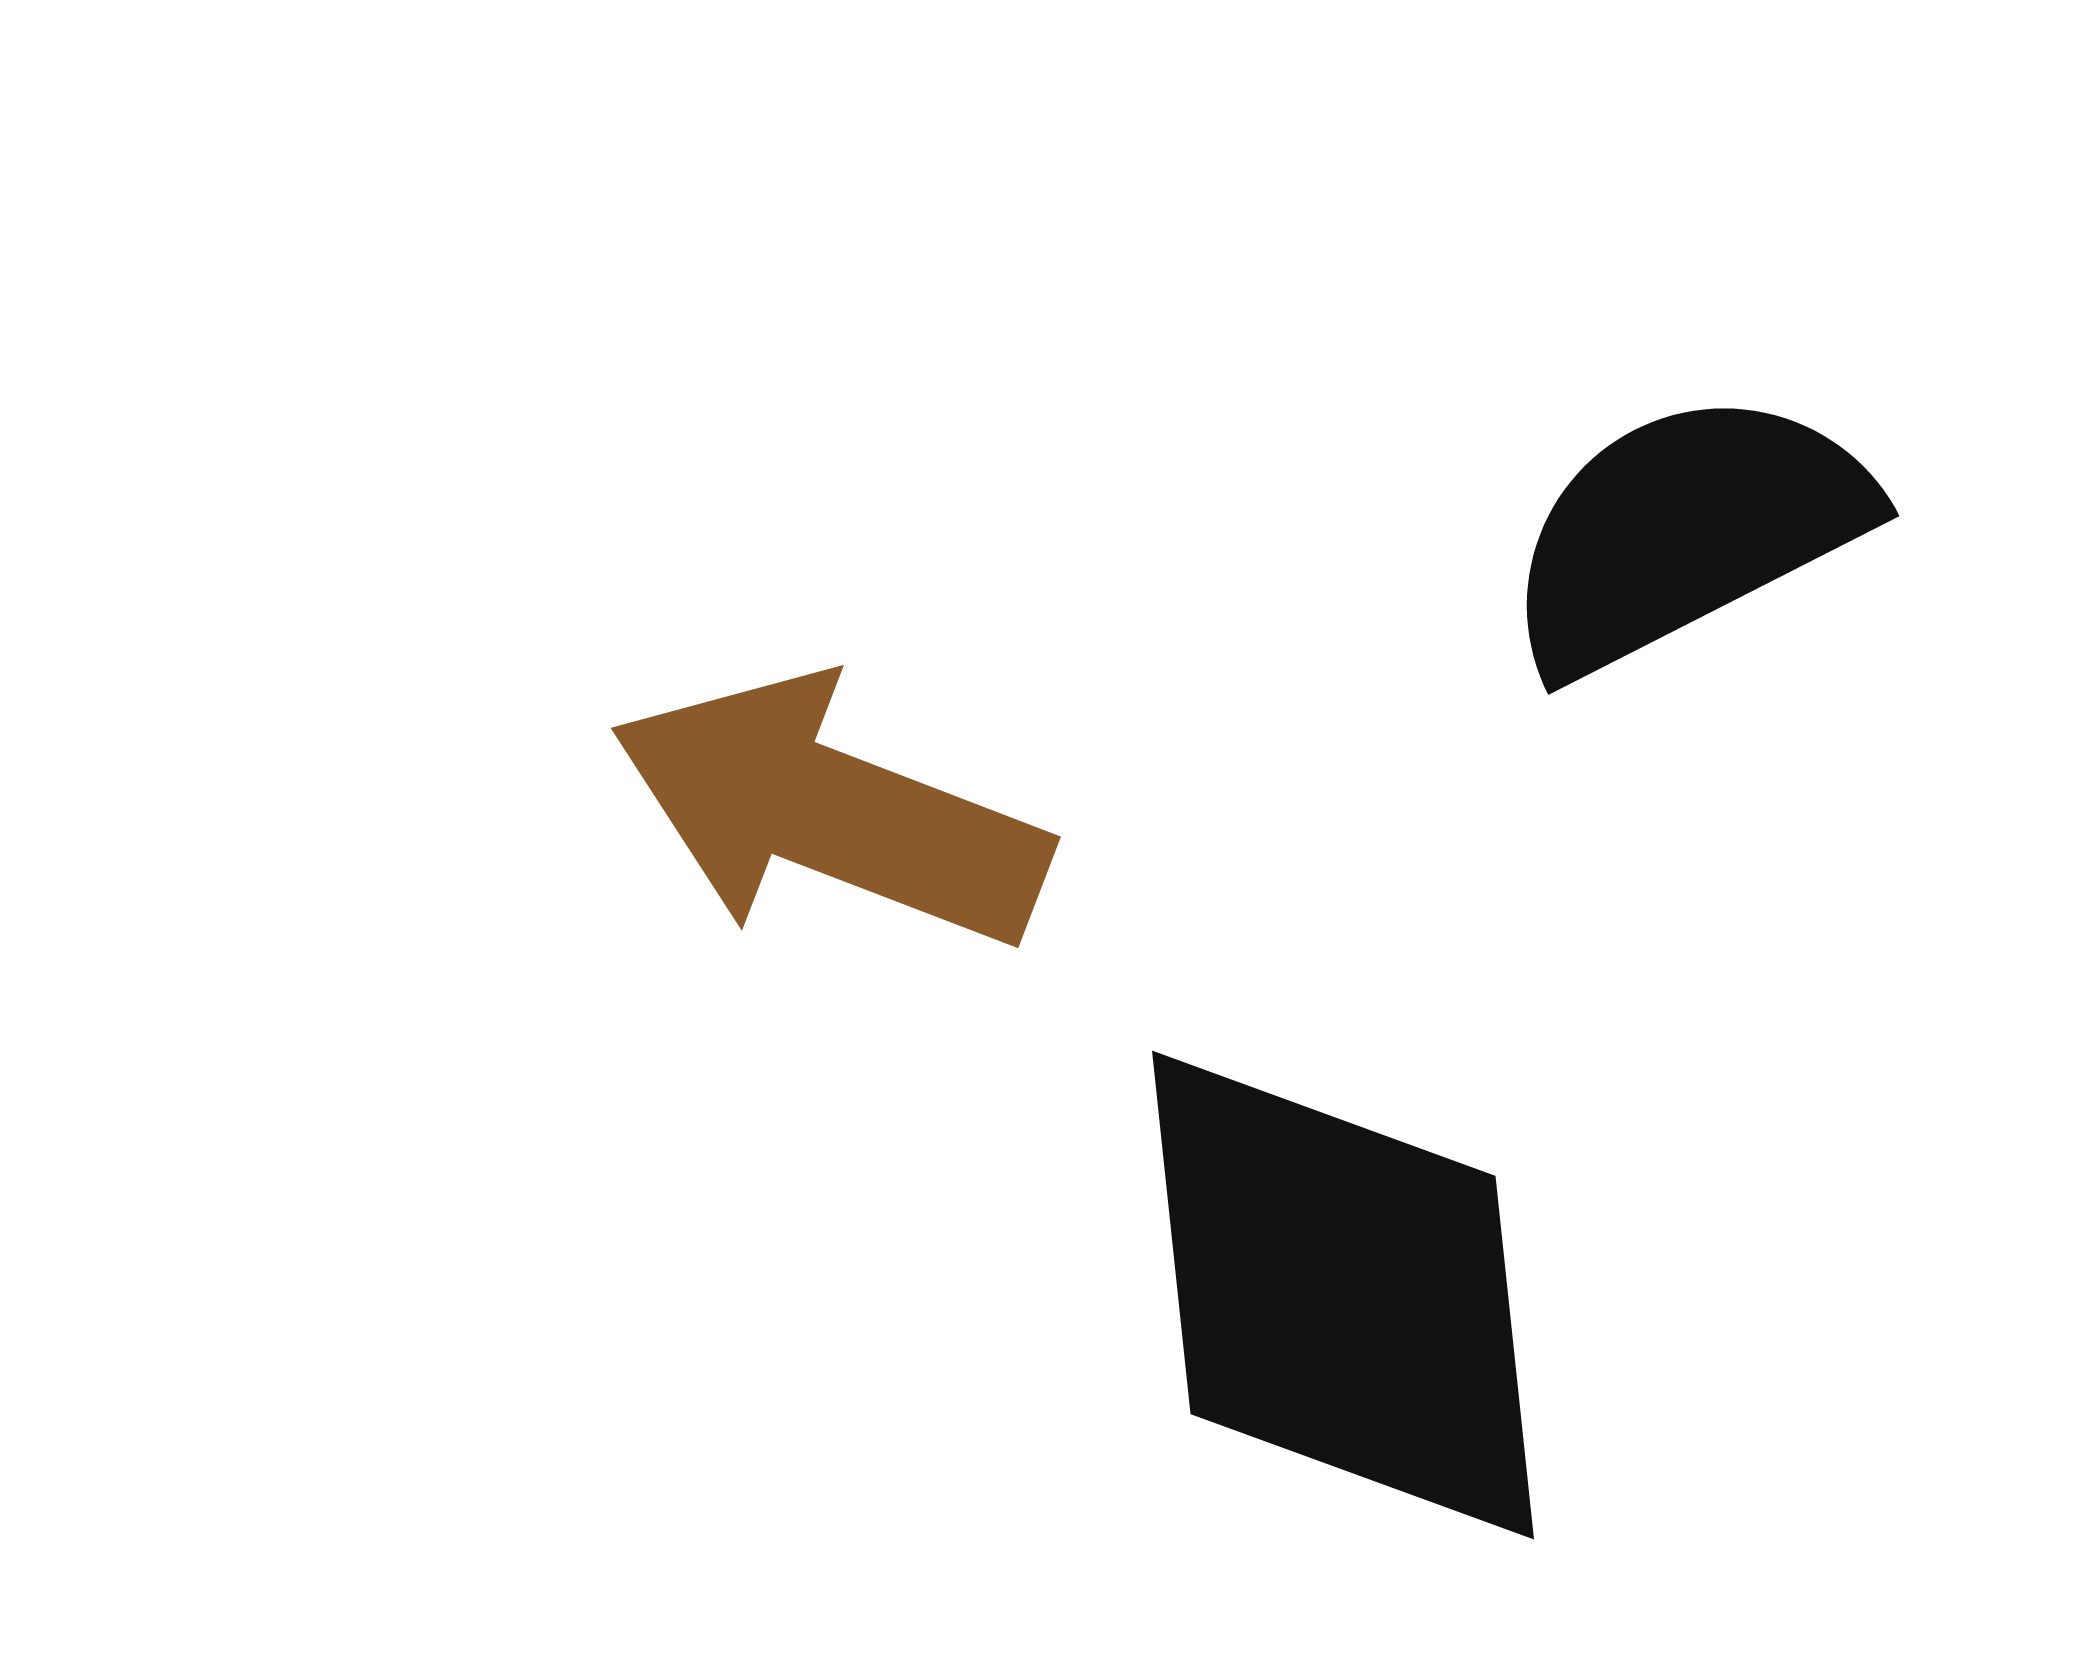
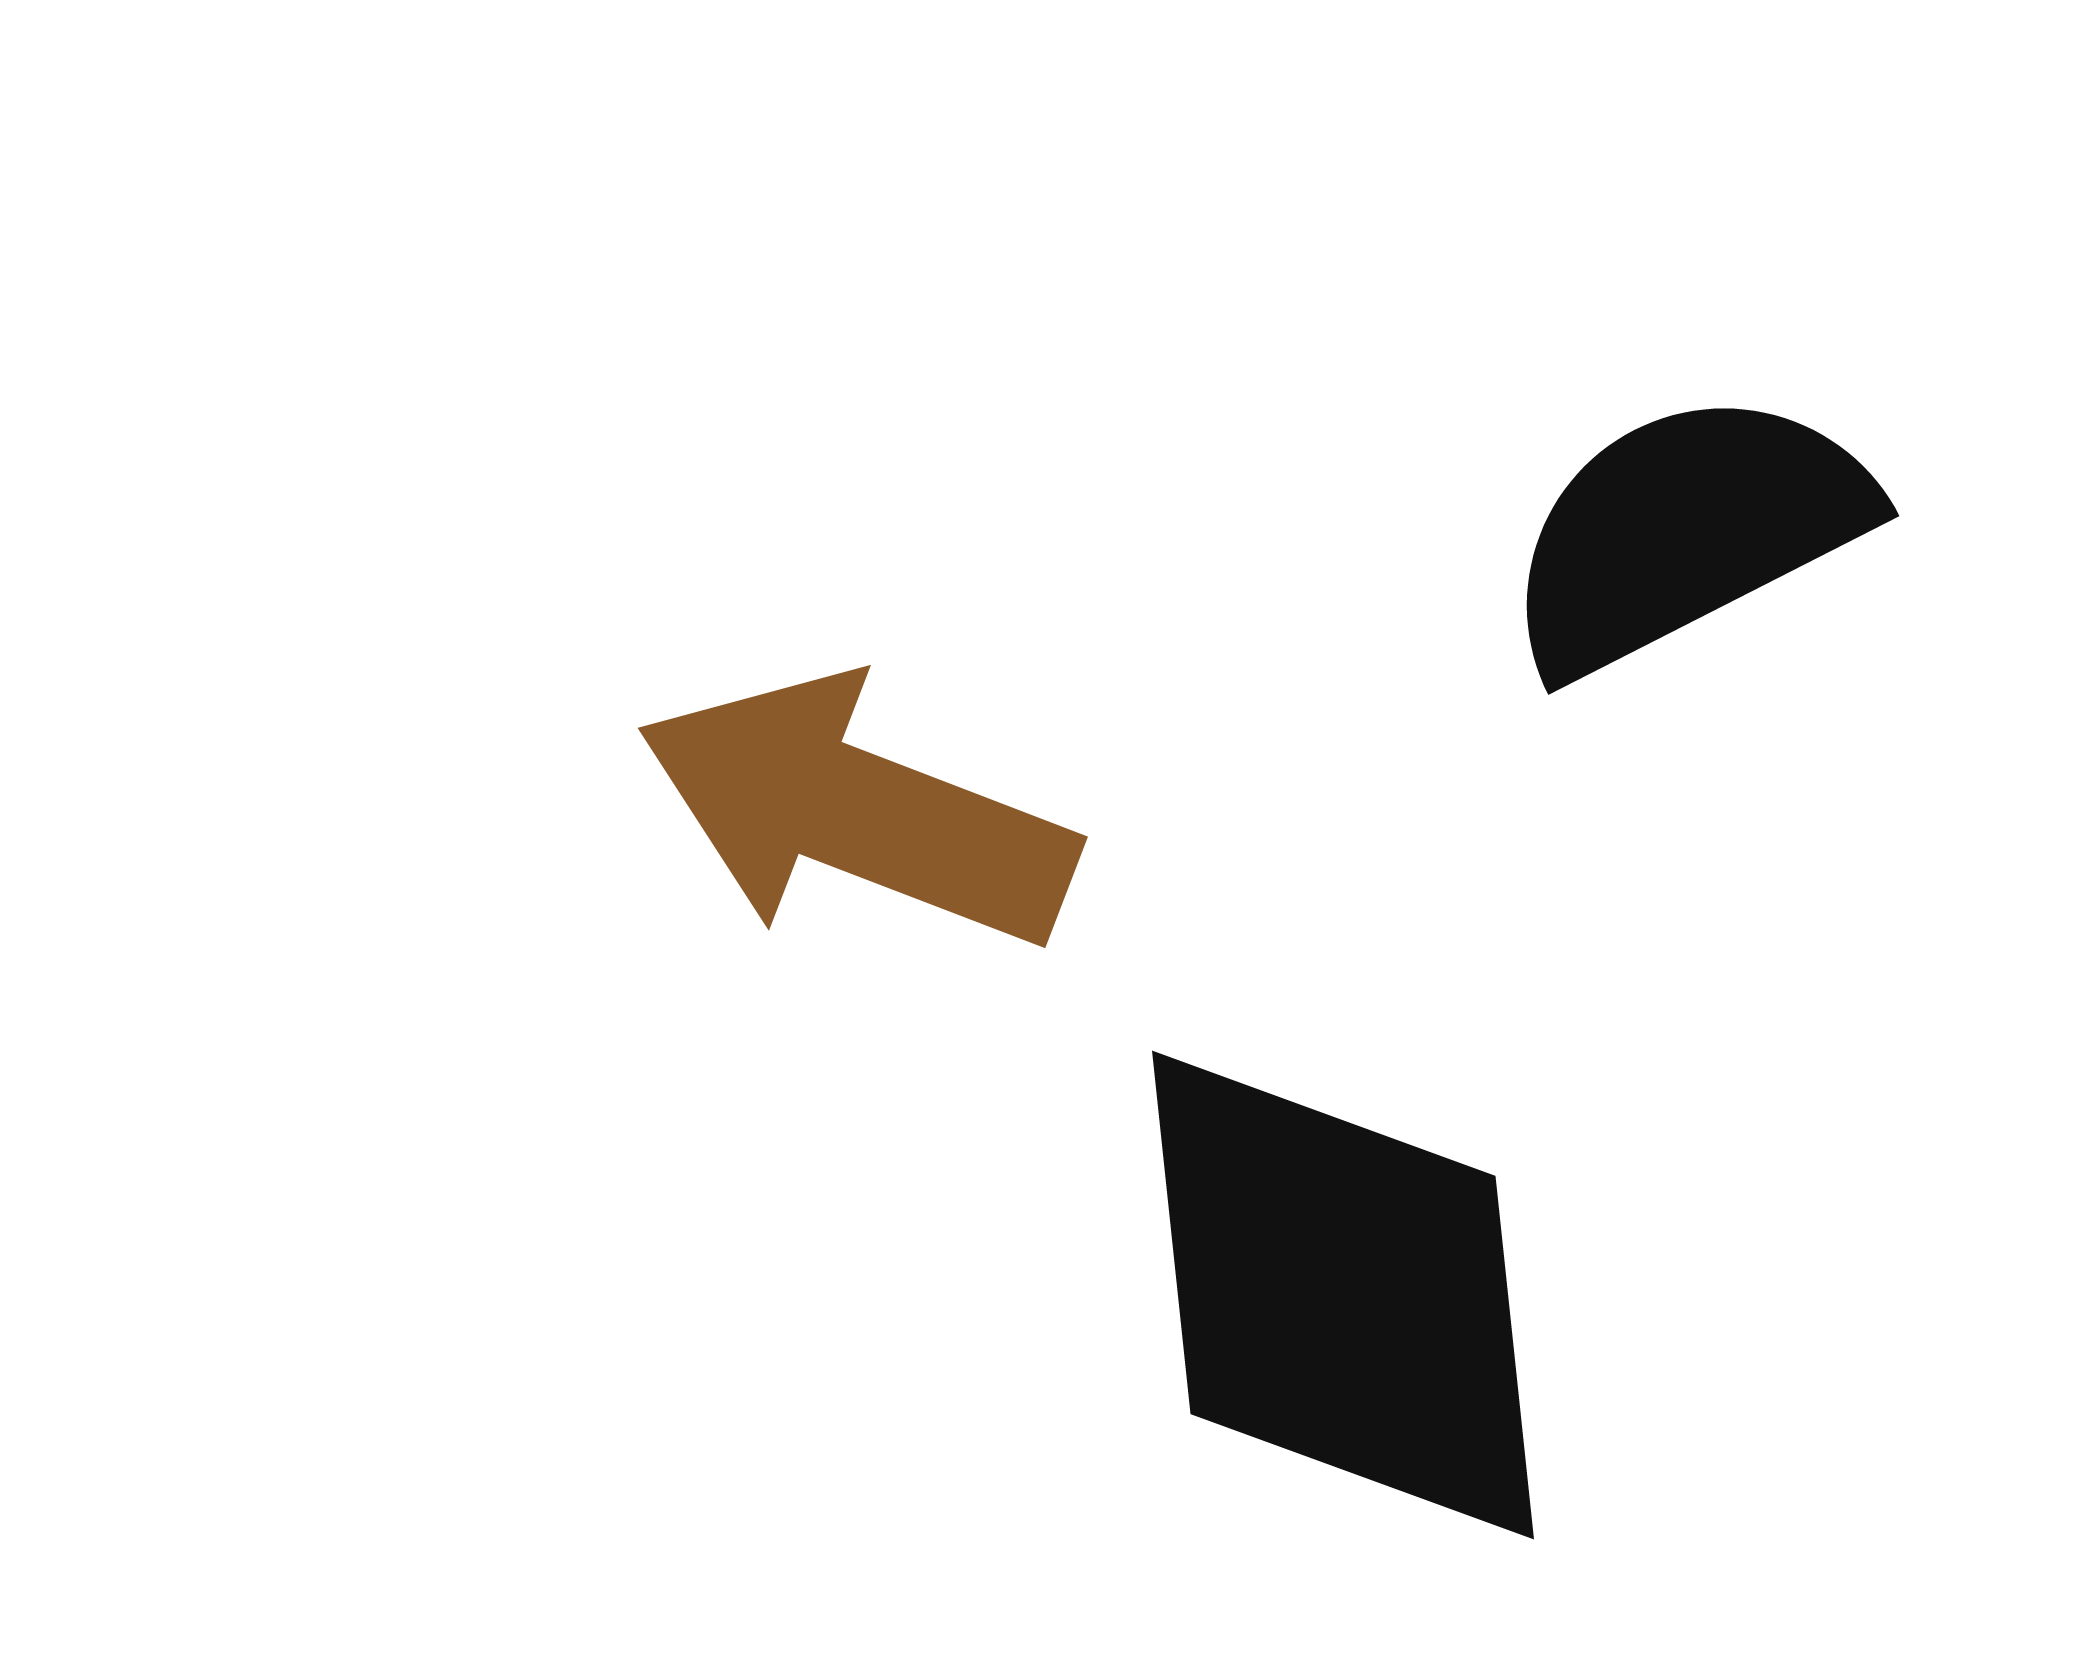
brown arrow: moved 27 px right
